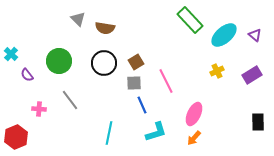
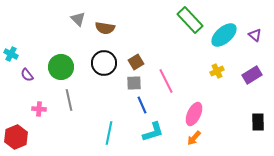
cyan cross: rotated 16 degrees counterclockwise
green circle: moved 2 px right, 6 px down
gray line: moved 1 px left; rotated 25 degrees clockwise
cyan L-shape: moved 3 px left
